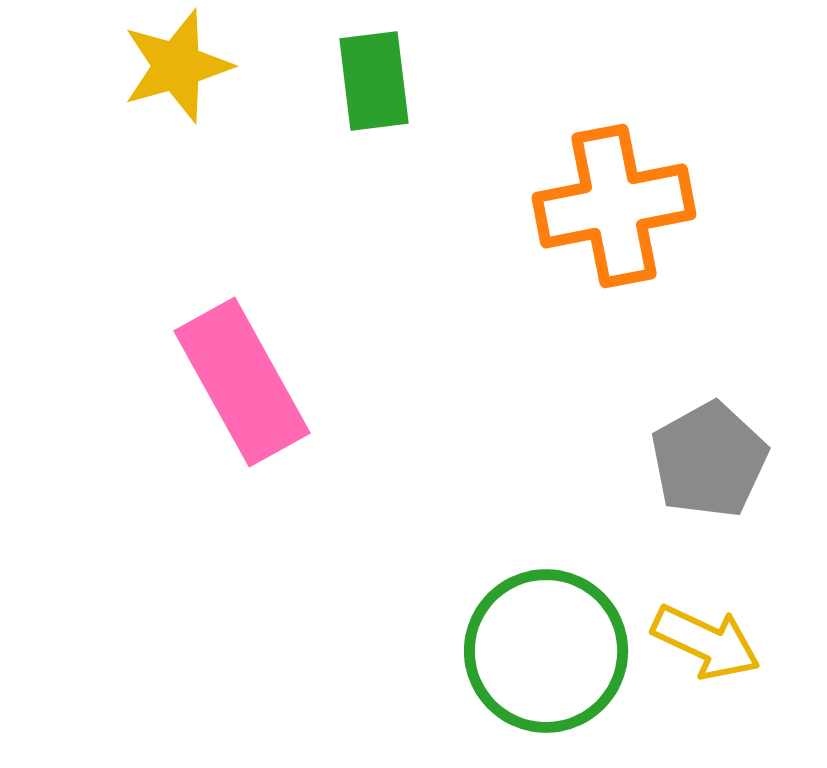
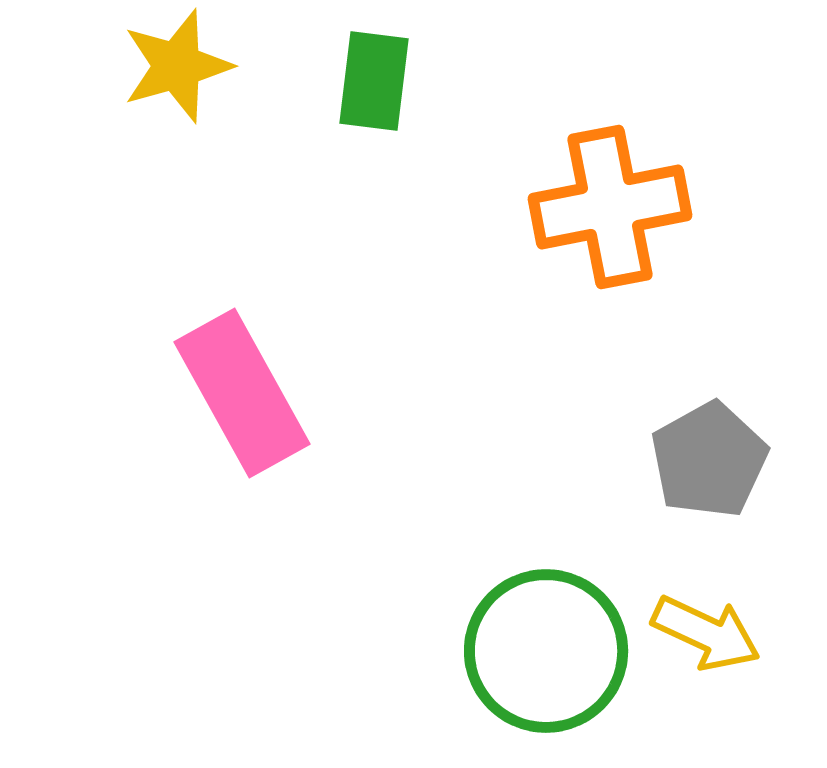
green rectangle: rotated 14 degrees clockwise
orange cross: moved 4 px left, 1 px down
pink rectangle: moved 11 px down
yellow arrow: moved 9 px up
